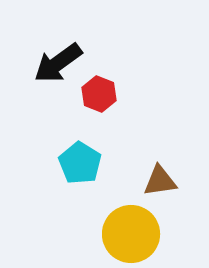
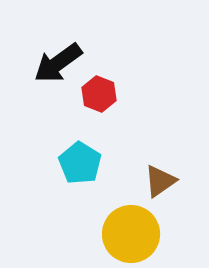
brown triangle: rotated 27 degrees counterclockwise
